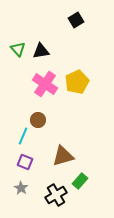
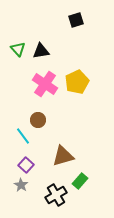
black square: rotated 14 degrees clockwise
cyan line: rotated 60 degrees counterclockwise
purple square: moved 1 px right, 3 px down; rotated 21 degrees clockwise
gray star: moved 3 px up
